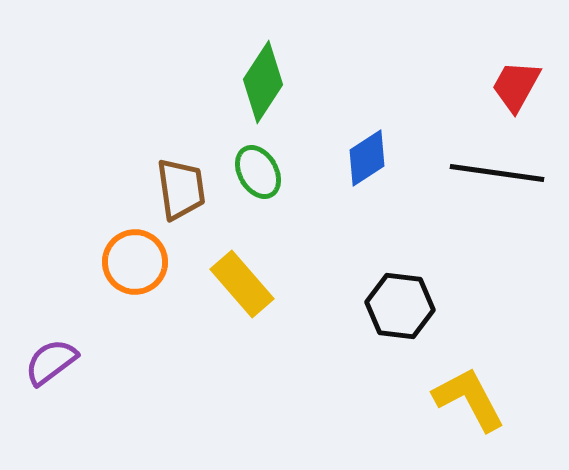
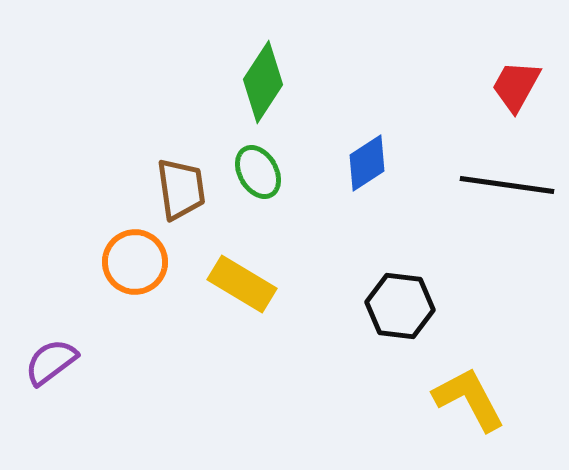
blue diamond: moved 5 px down
black line: moved 10 px right, 12 px down
yellow rectangle: rotated 18 degrees counterclockwise
